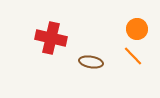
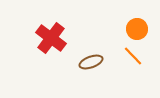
red cross: rotated 24 degrees clockwise
brown ellipse: rotated 30 degrees counterclockwise
